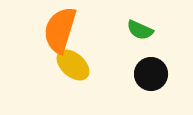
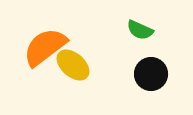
orange semicircle: moved 15 px left, 17 px down; rotated 36 degrees clockwise
